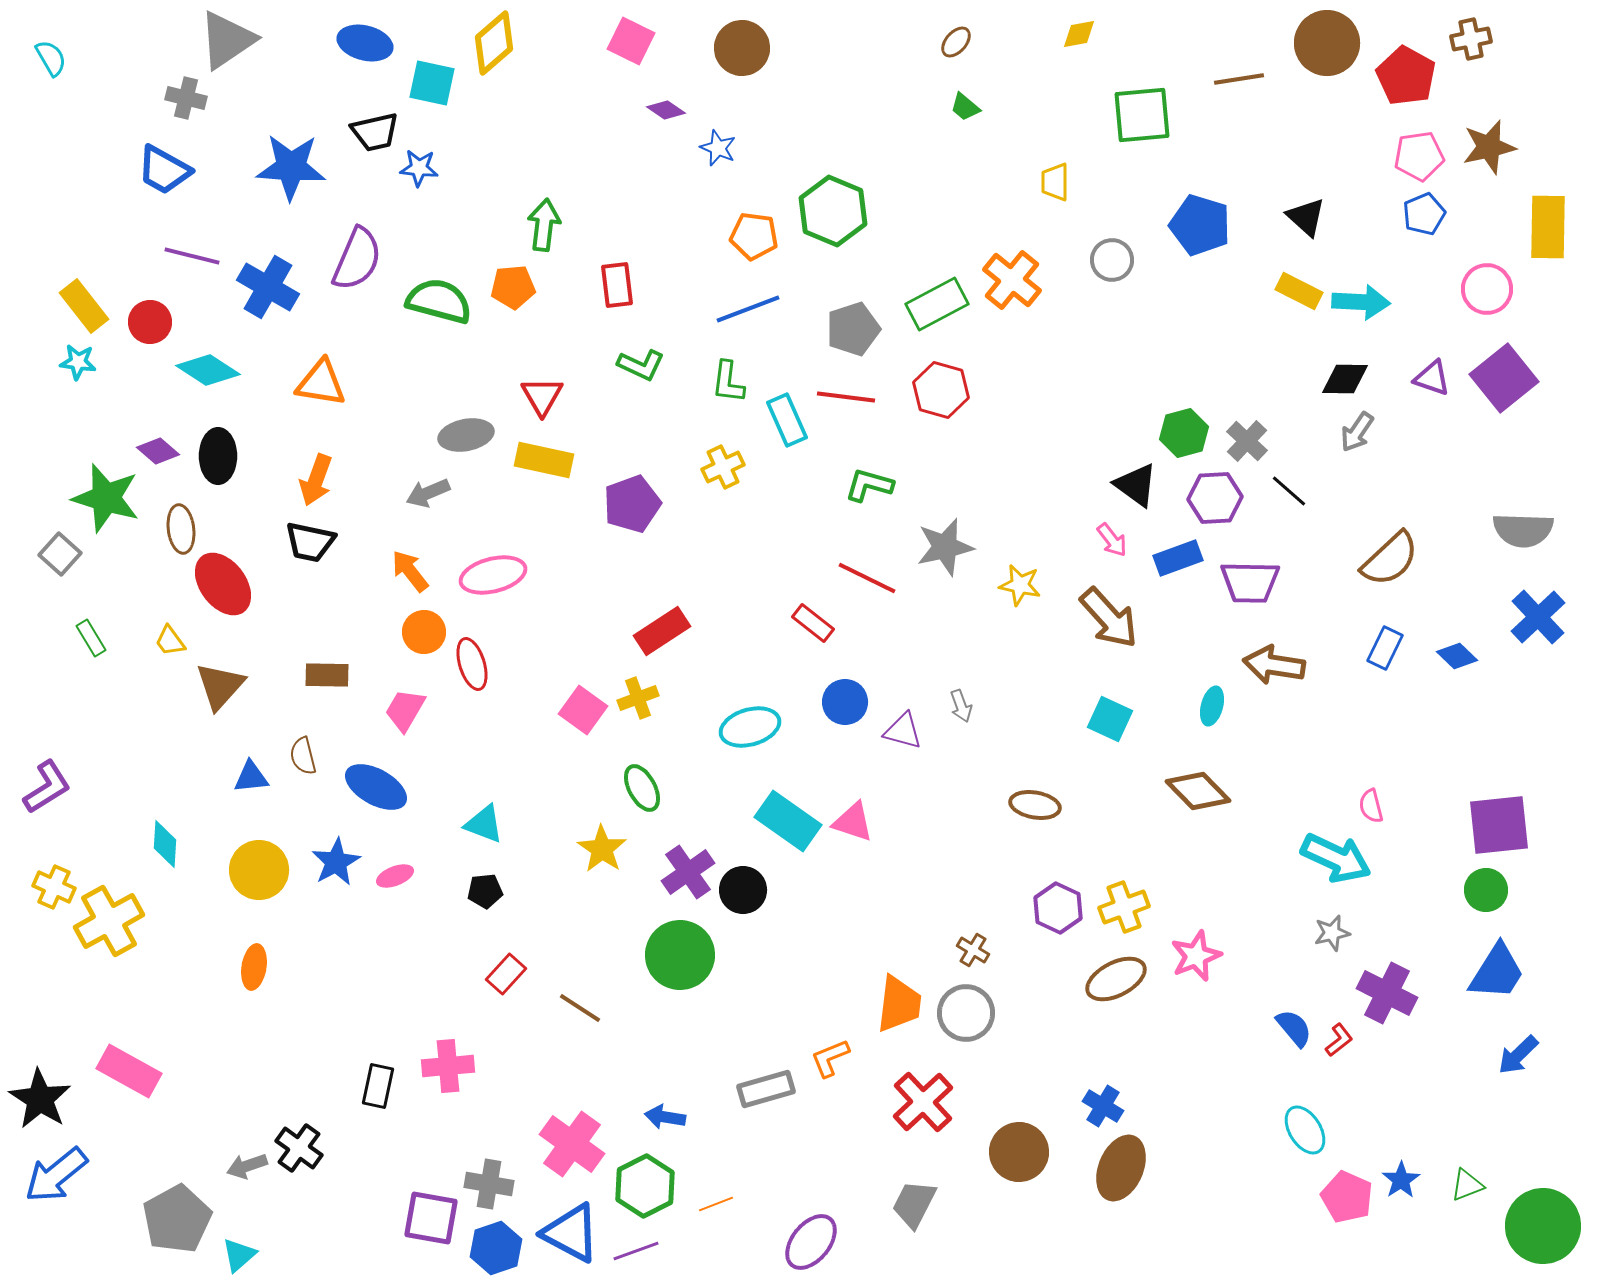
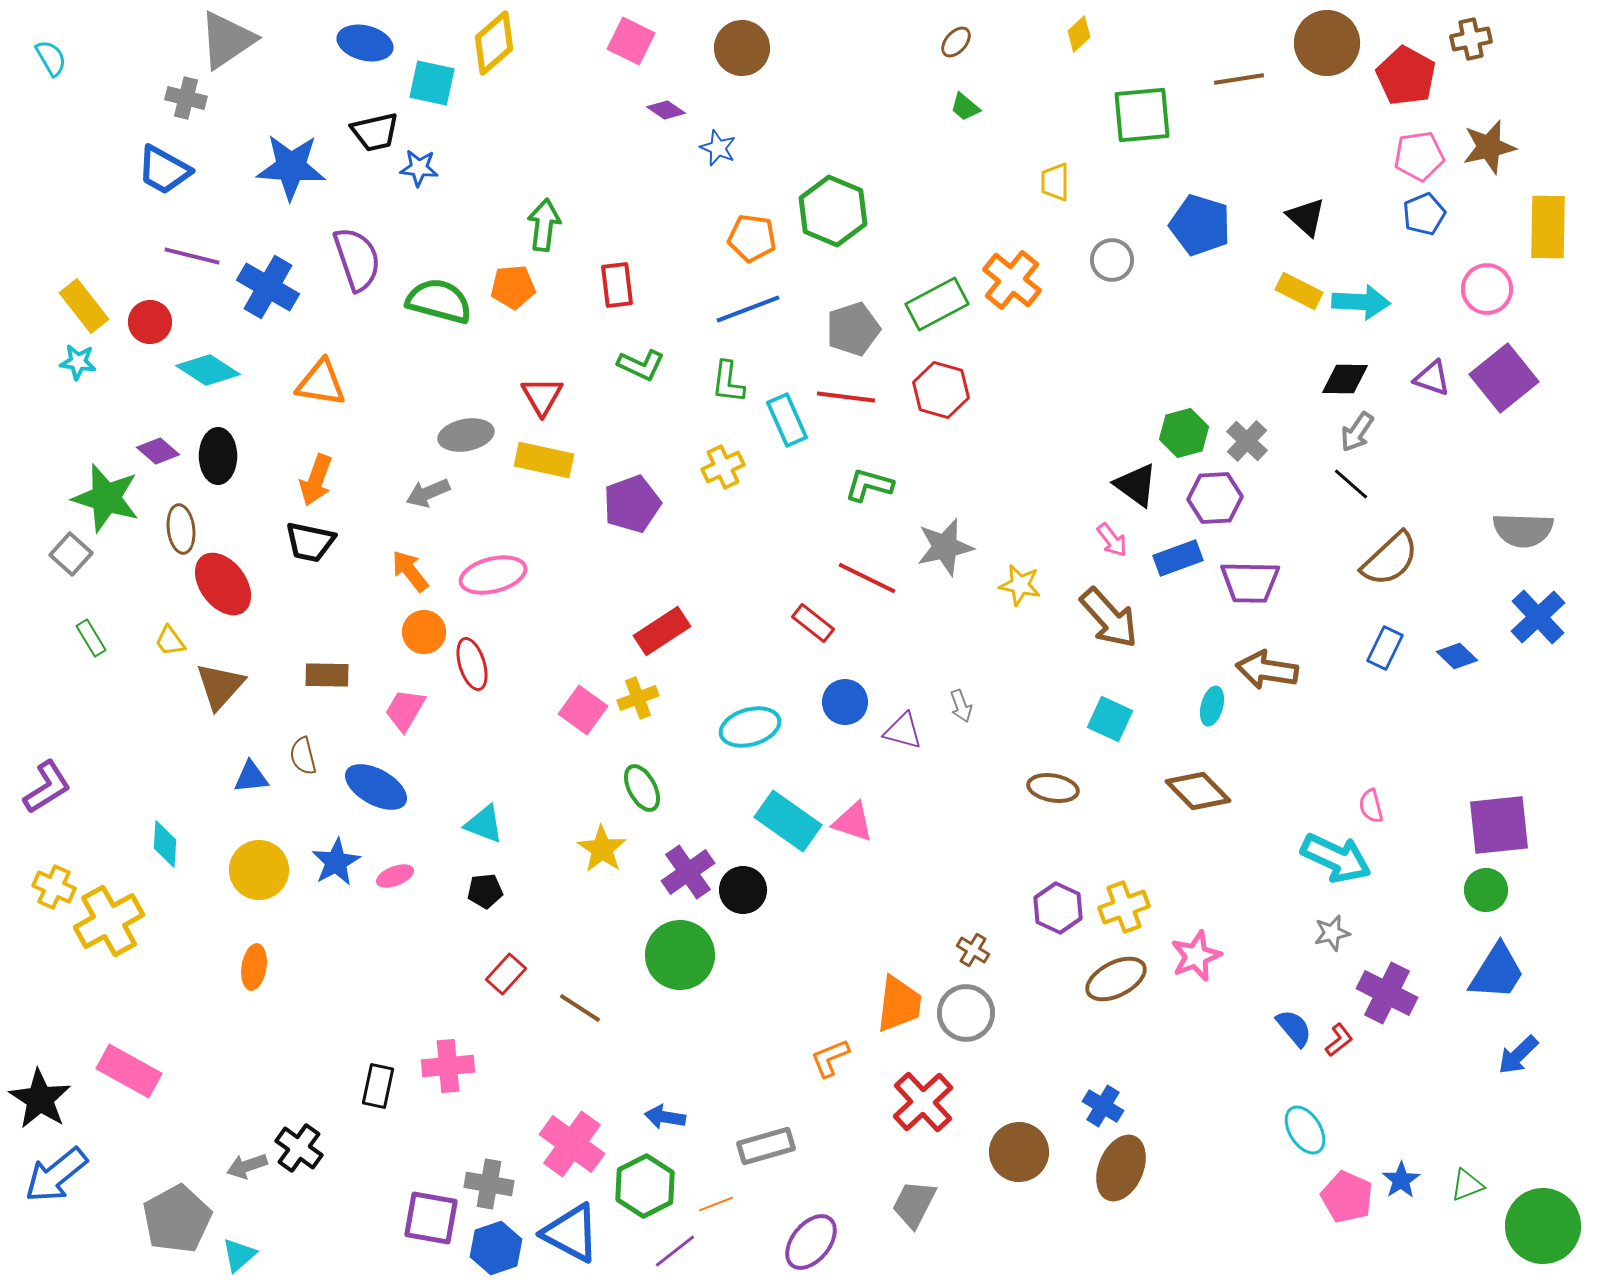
yellow diamond at (1079, 34): rotated 33 degrees counterclockwise
orange pentagon at (754, 236): moved 2 px left, 2 px down
purple semicircle at (357, 259): rotated 42 degrees counterclockwise
black line at (1289, 491): moved 62 px right, 7 px up
gray square at (60, 554): moved 11 px right
brown arrow at (1274, 665): moved 7 px left, 5 px down
brown ellipse at (1035, 805): moved 18 px right, 17 px up
gray rectangle at (766, 1089): moved 57 px down
purple line at (636, 1251): moved 39 px right; rotated 18 degrees counterclockwise
